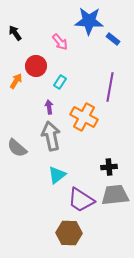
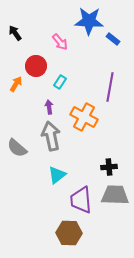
orange arrow: moved 3 px down
gray trapezoid: rotated 8 degrees clockwise
purple trapezoid: rotated 52 degrees clockwise
